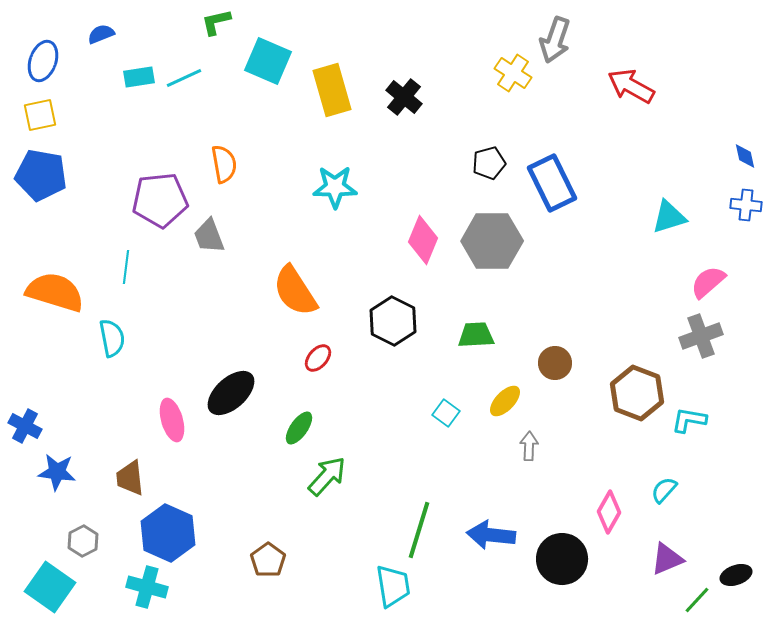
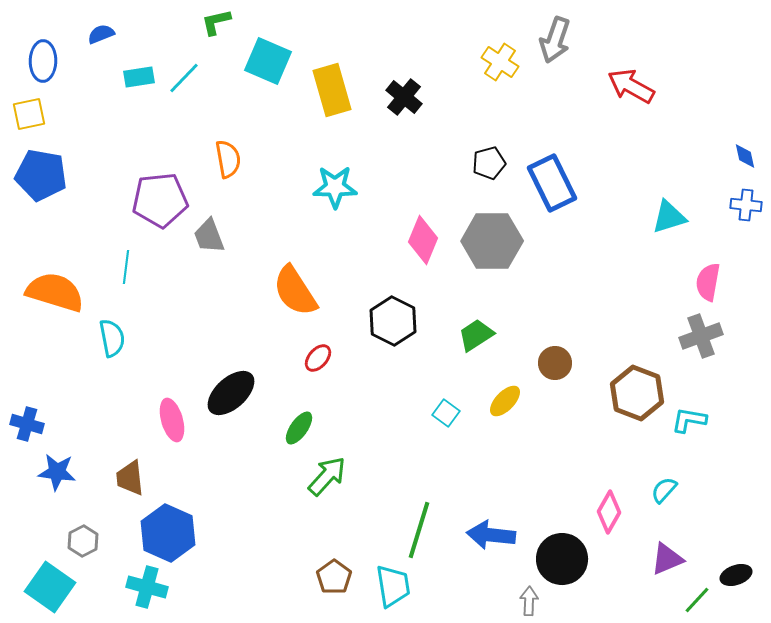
blue ellipse at (43, 61): rotated 18 degrees counterclockwise
yellow cross at (513, 73): moved 13 px left, 11 px up
cyan line at (184, 78): rotated 21 degrees counterclockwise
yellow square at (40, 115): moved 11 px left, 1 px up
orange semicircle at (224, 164): moved 4 px right, 5 px up
pink semicircle at (708, 282): rotated 39 degrees counterclockwise
green trapezoid at (476, 335): rotated 30 degrees counterclockwise
blue cross at (25, 426): moved 2 px right, 2 px up; rotated 12 degrees counterclockwise
gray arrow at (529, 446): moved 155 px down
brown pentagon at (268, 560): moved 66 px right, 17 px down
